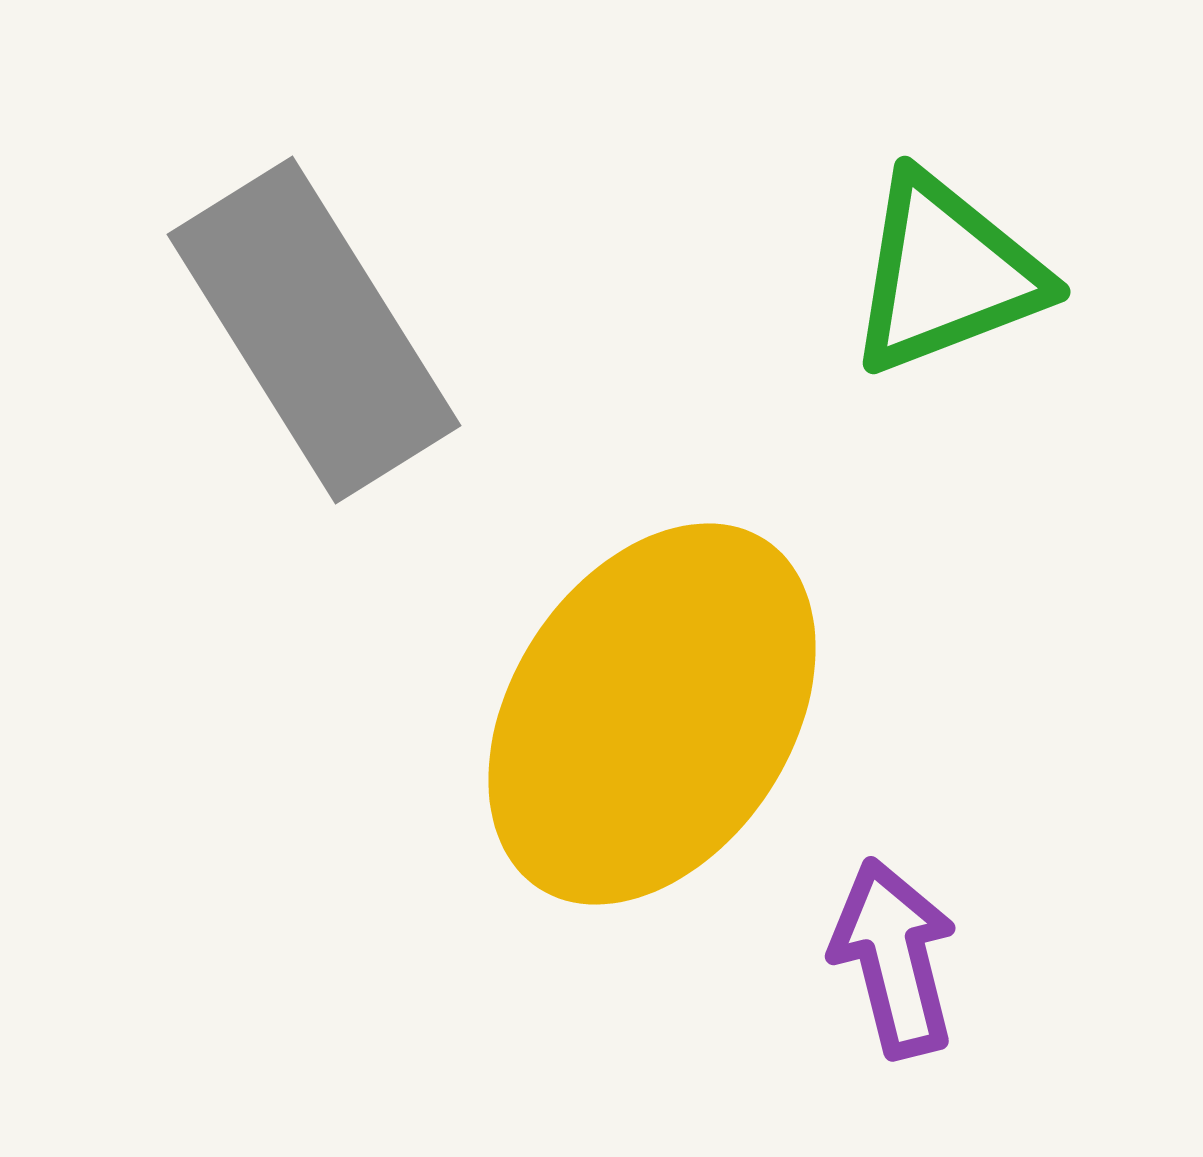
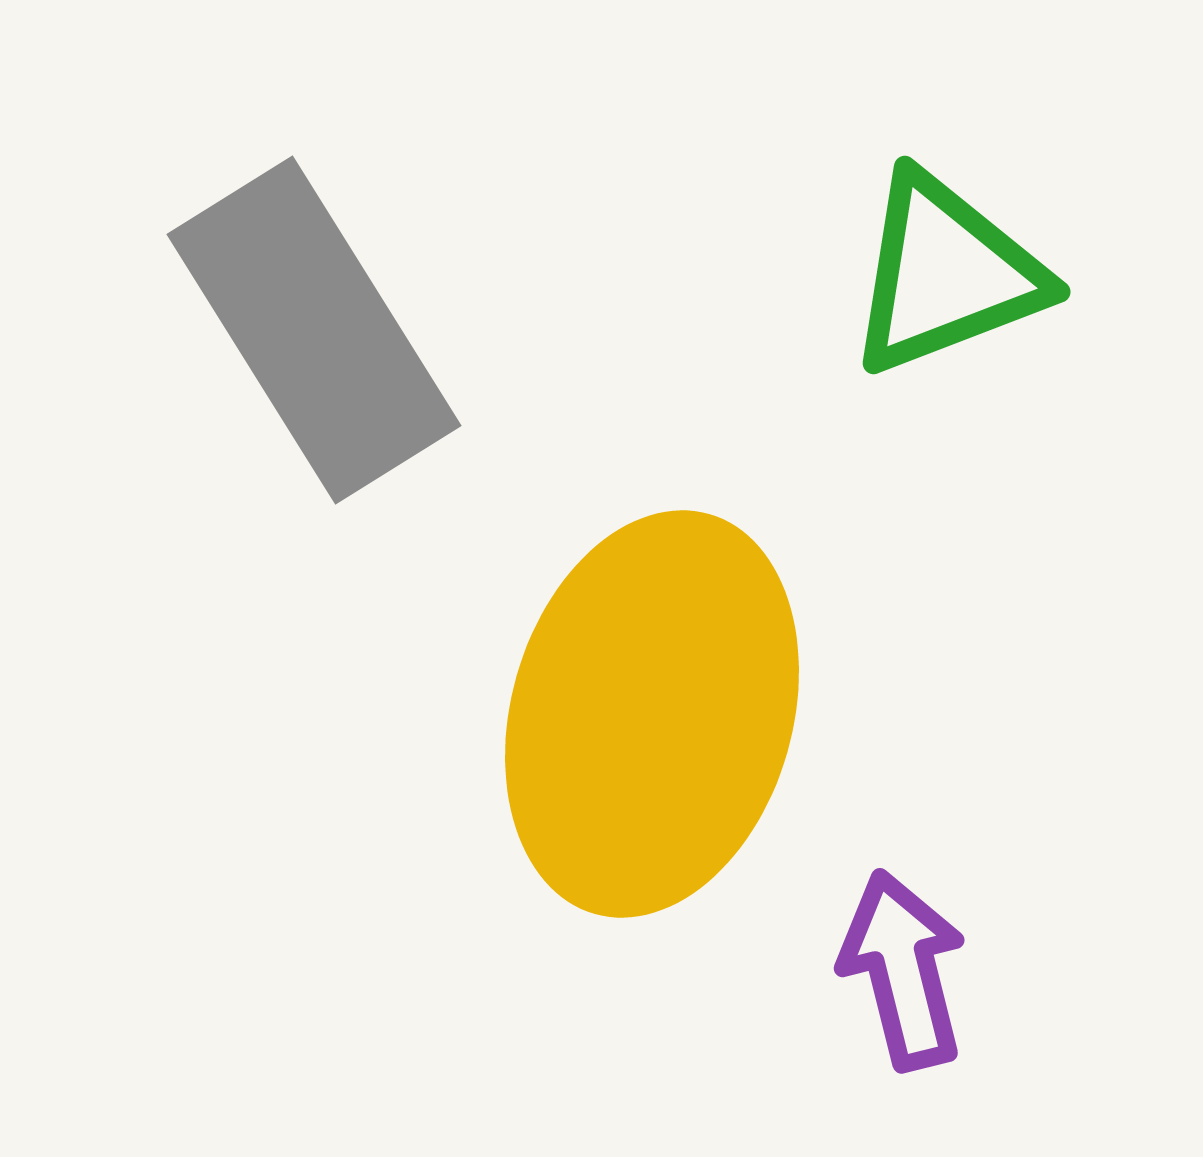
yellow ellipse: rotated 17 degrees counterclockwise
purple arrow: moved 9 px right, 12 px down
